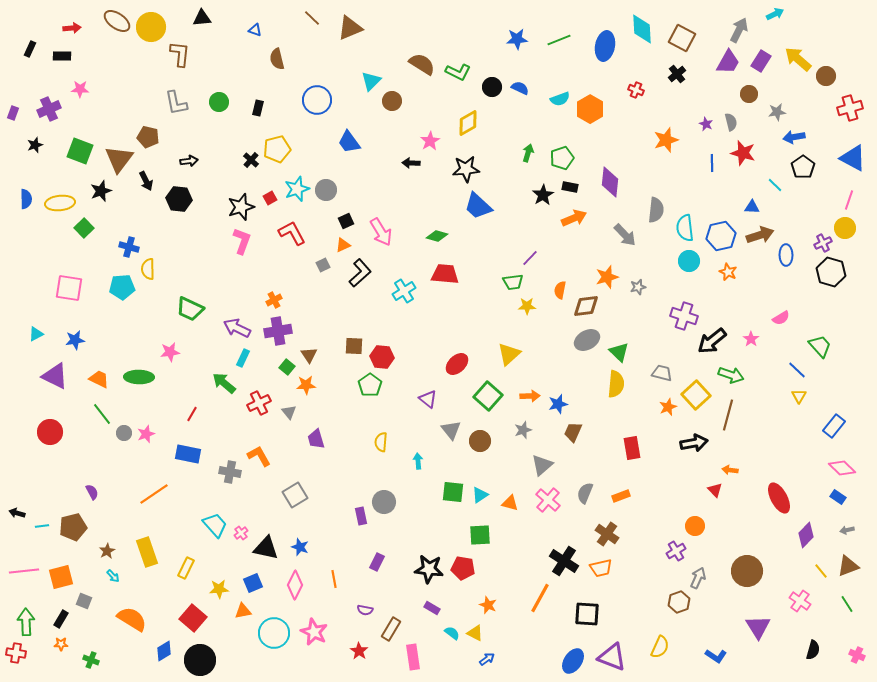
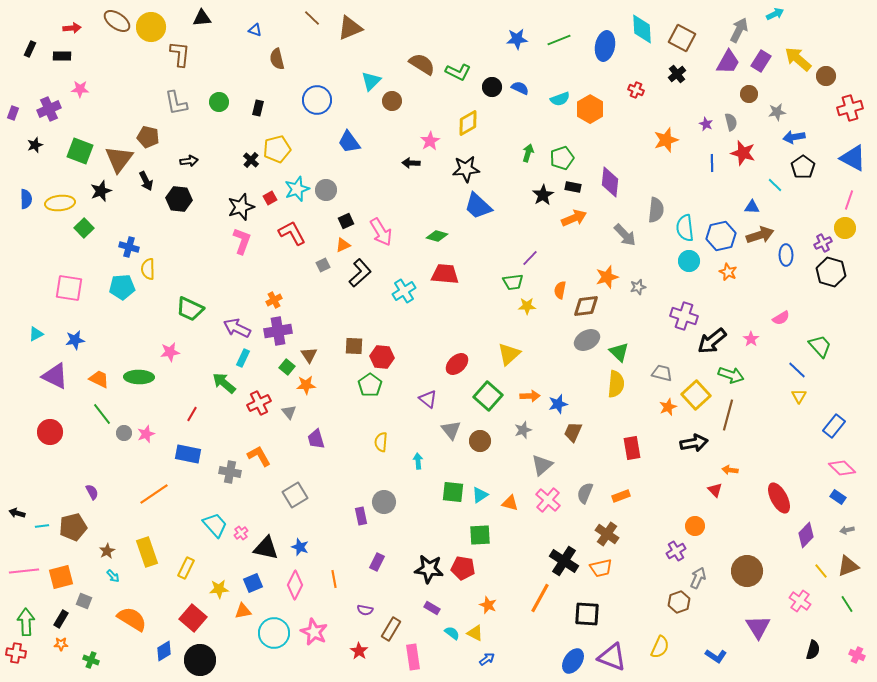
black rectangle at (570, 187): moved 3 px right
